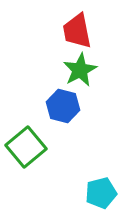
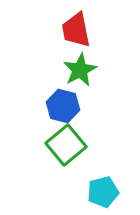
red trapezoid: moved 1 px left, 1 px up
green square: moved 40 px right, 2 px up
cyan pentagon: moved 2 px right, 1 px up
